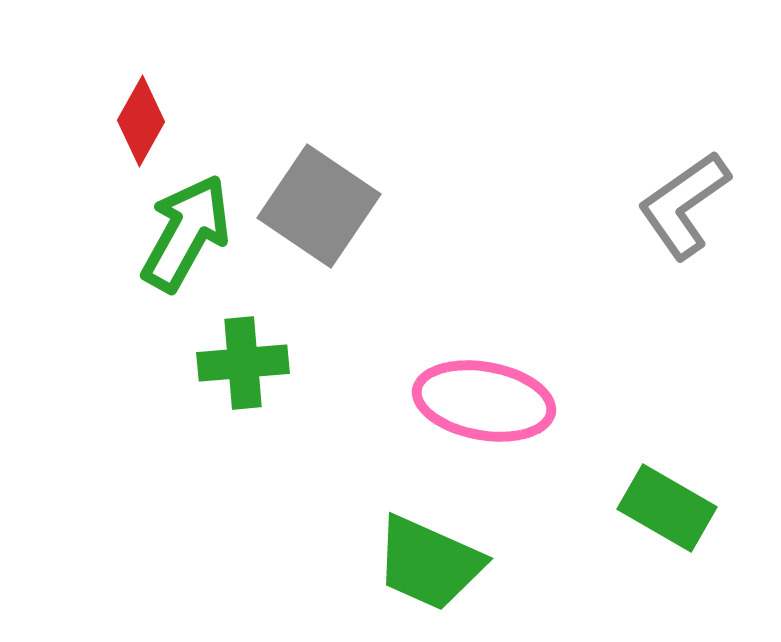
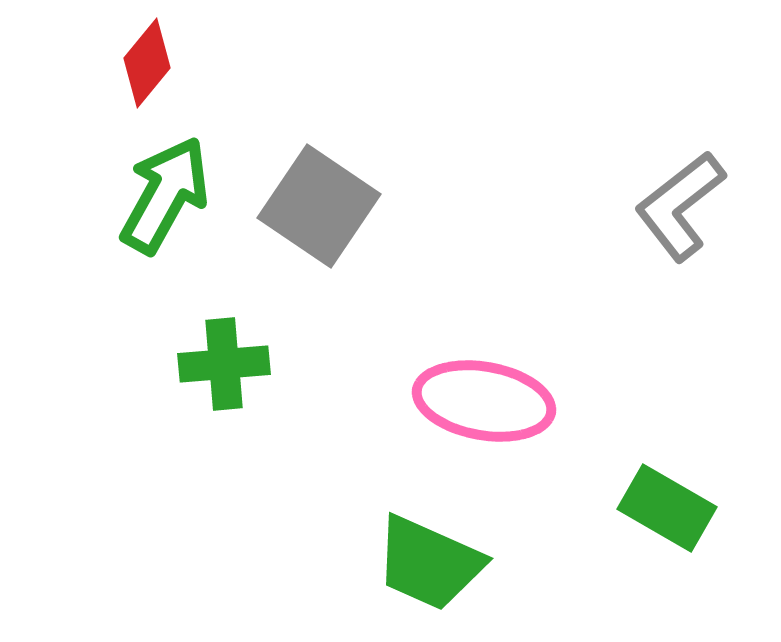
red diamond: moved 6 px right, 58 px up; rotated 10 degrees clockwise
gray L-shape: moved 4 px left, 1 px down; rotated 3 degrees counterclockwise
green arrow: moved 21 px left, 38 px up
green cross: moved 19 px left, 1 px down
